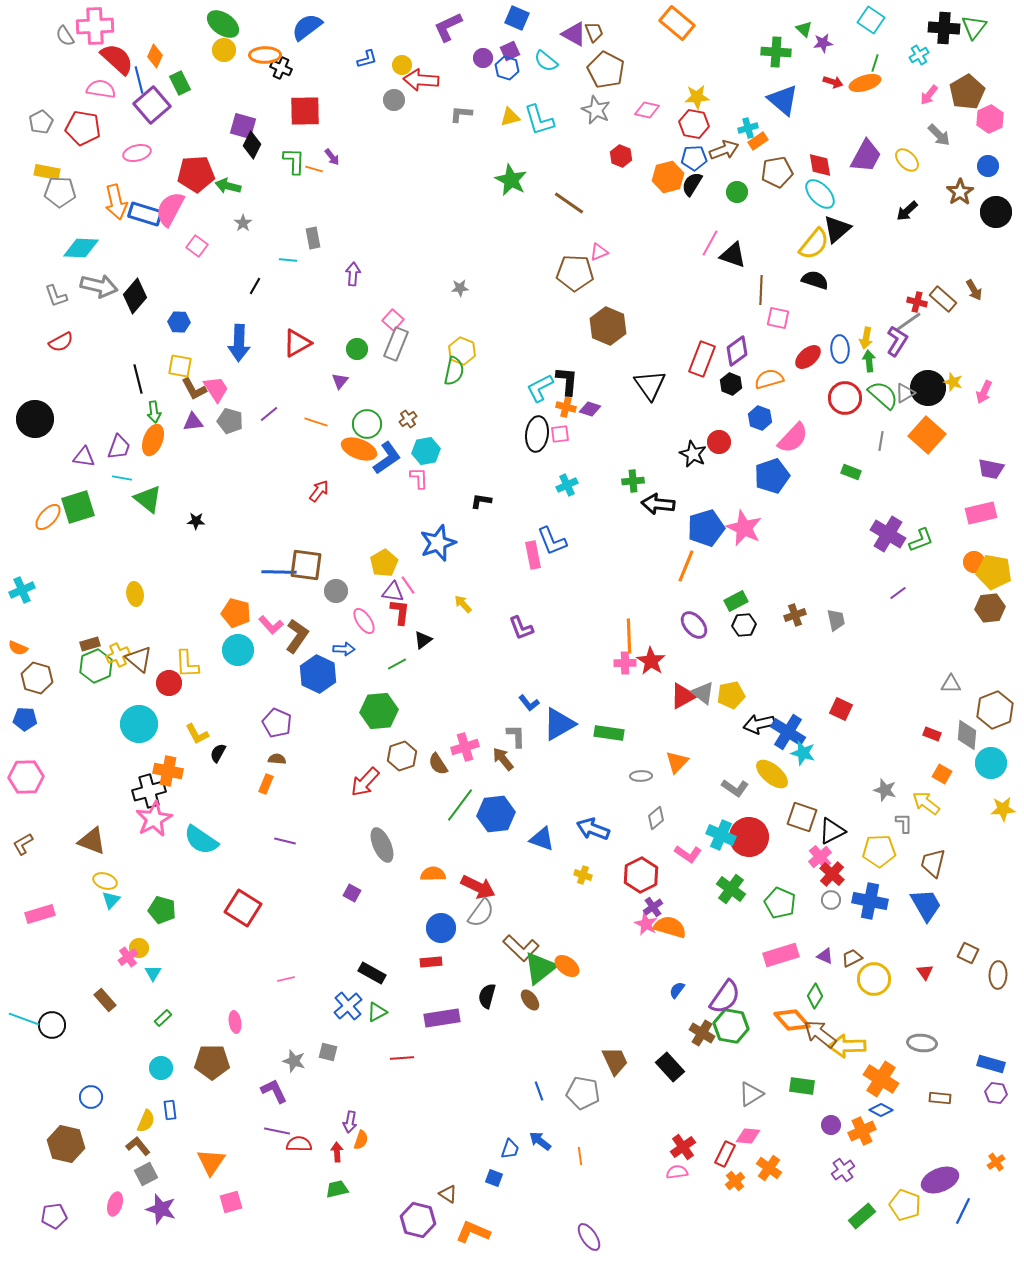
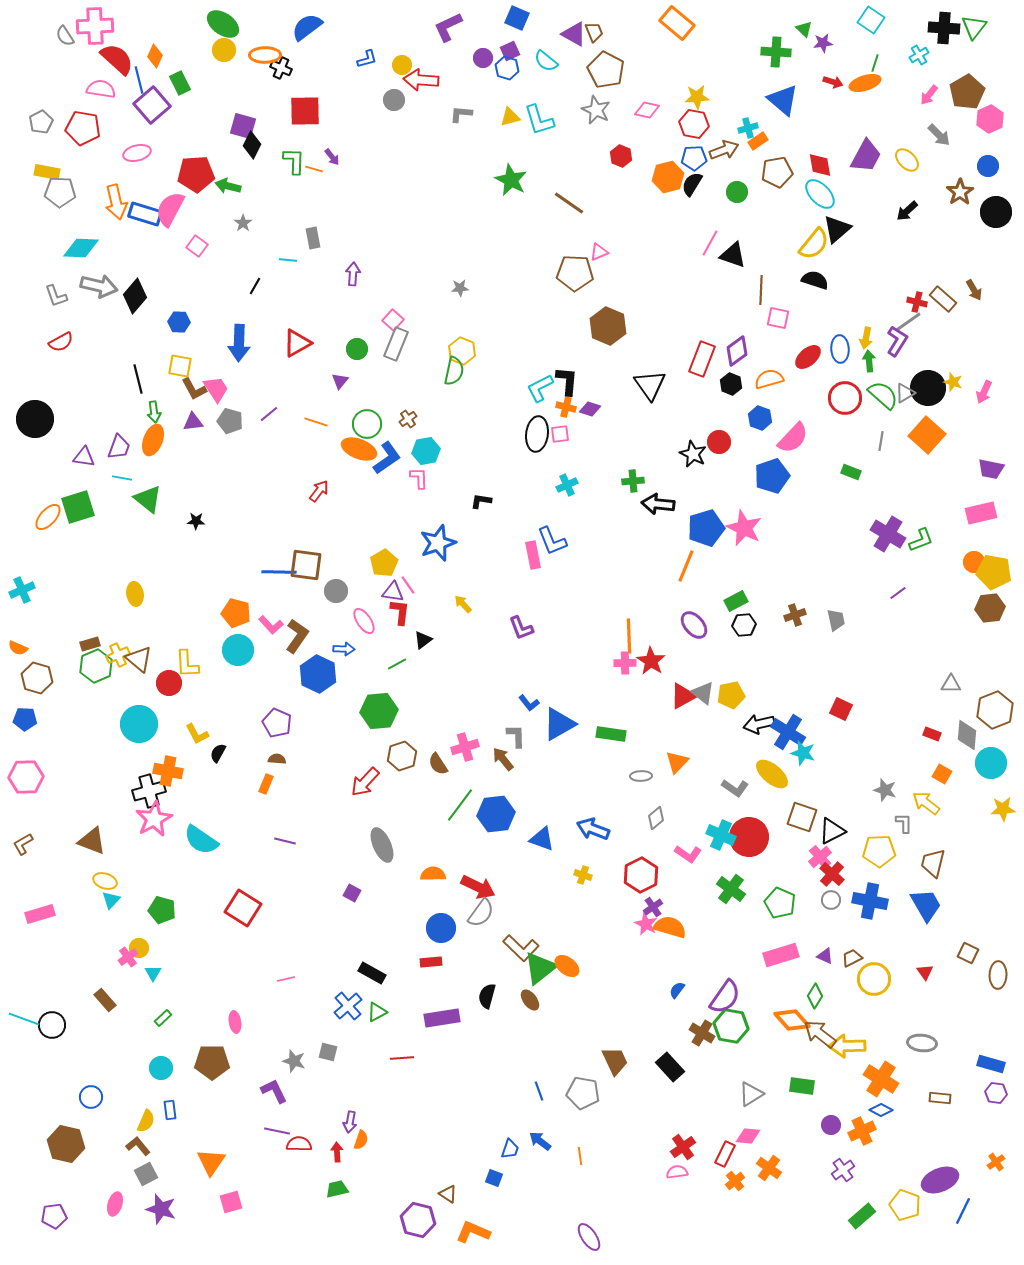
green rectangle at (609, 733): moved 2 px right, 1 px down
